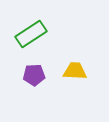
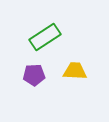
green rectangle: moved 14 px right, 3 px down
